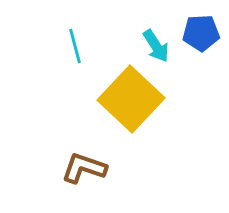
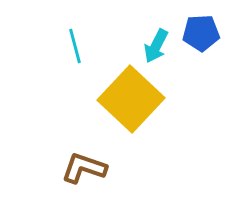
cyan arrow: rotated 60 degrees clockwise
